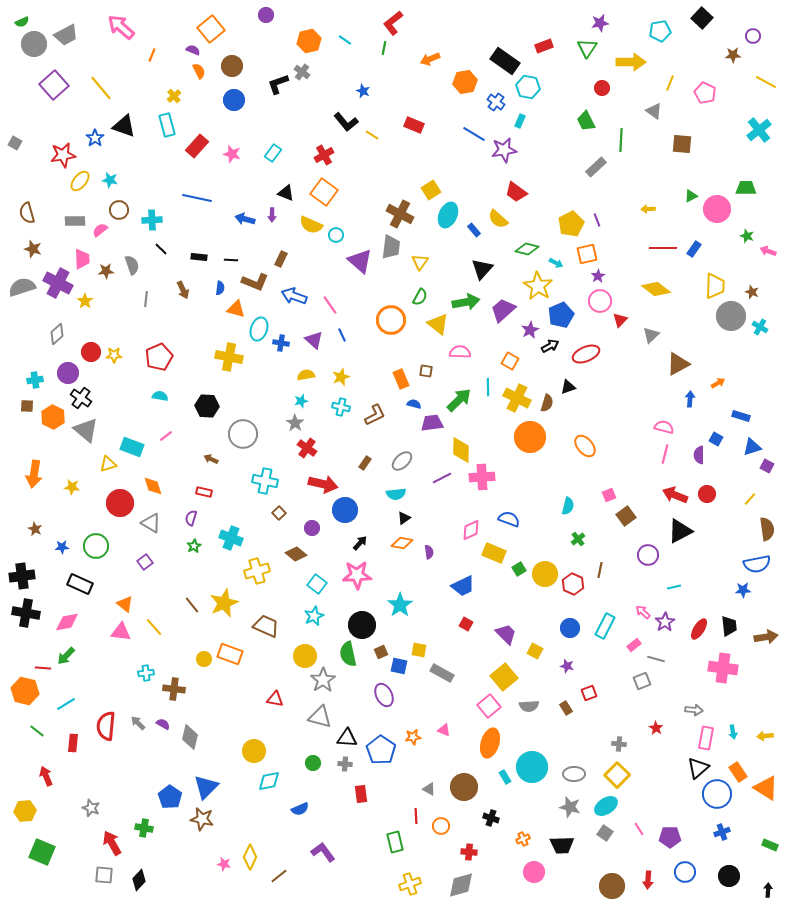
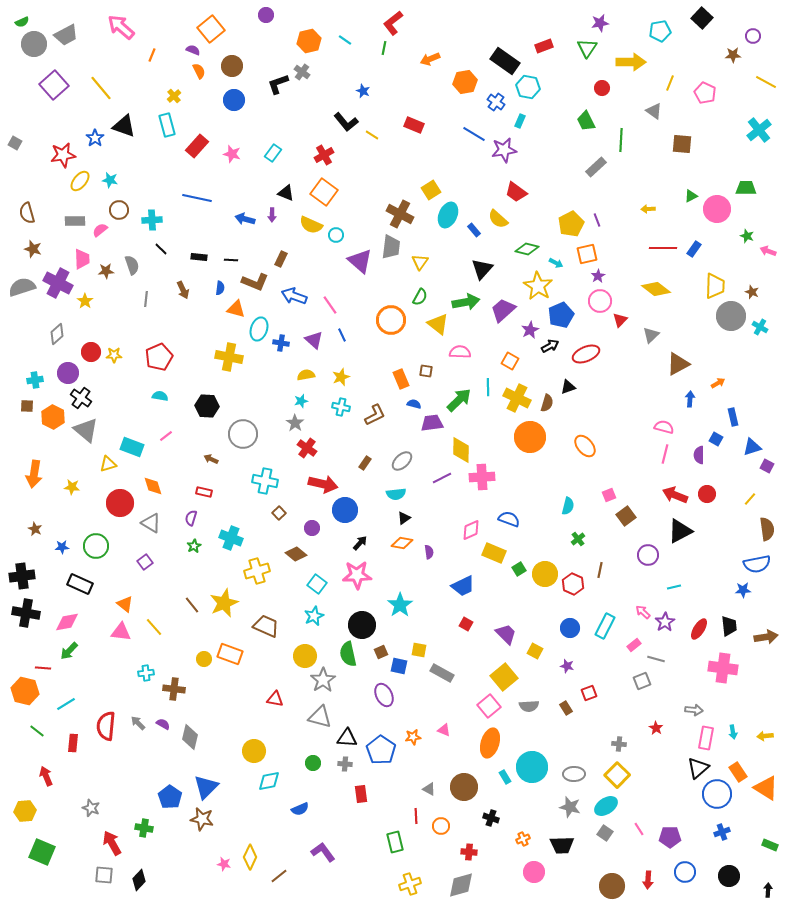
blue rectangle at (741, 416): moved 8 px left, 1 px down; rotated 60 degrees clockwise
green arrow at (66, 656): moved 3 px right, 5 px up
